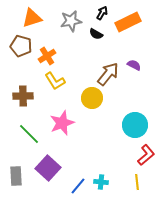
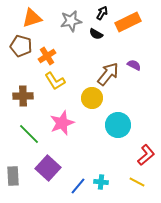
cyan circle: moved 17 px left
gray rectangle: moved 3 px left
yellow line: rotated 56 degrees counterclockwise
